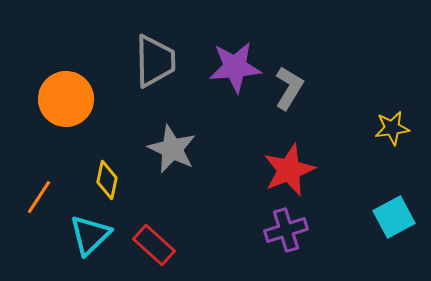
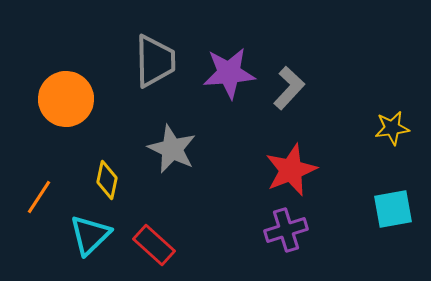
purple star: moved 6 px left, 6 px down
gray L-shape: rotated 12 degrees clockwise
red star: moved 2 px right
cyan square: moved 1 px left, 8 px up; rotated 18 degrees clockwise
